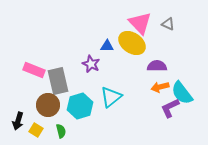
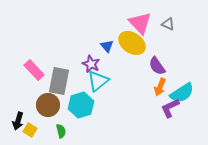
blue triangle: rotated 48 degrees clockwise
purple semicircle: rotated 126 degrees counterclockwise
pink rectangle: rotated 25 degrees clockwise
gray rectangle: moved 1 px right; rotated 24 degrees clockwise
orange arrow: rotated 54 degrees counterclockwise
cyan semicircle: rotated 85 degrees counterclockwise
cyan triangle: moved 13 px left, 16 px up
cyan hexagon: moved 1 px right, 1 px up
yellow square: moved 6 px left
